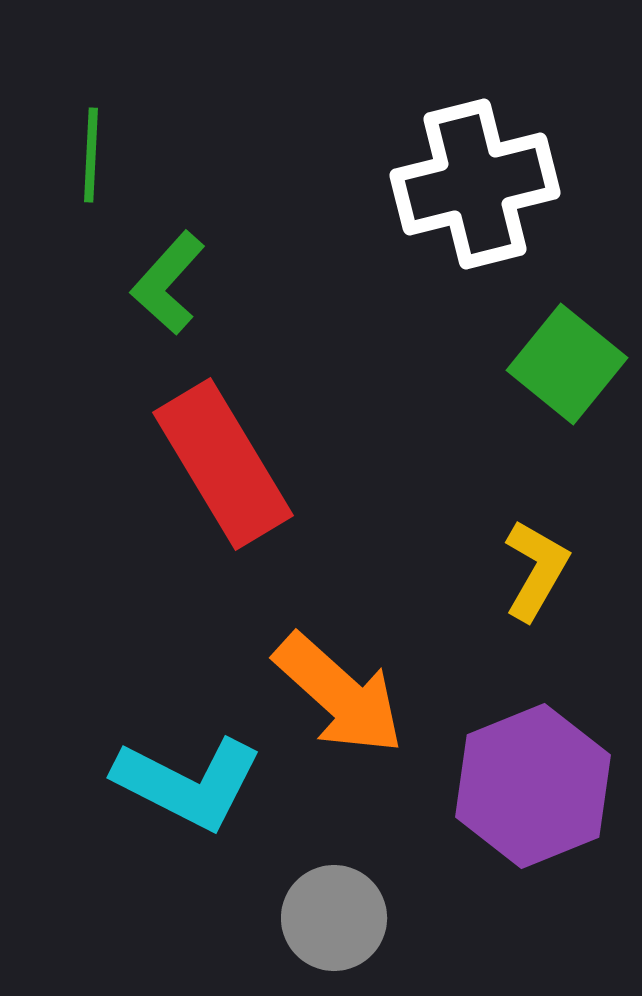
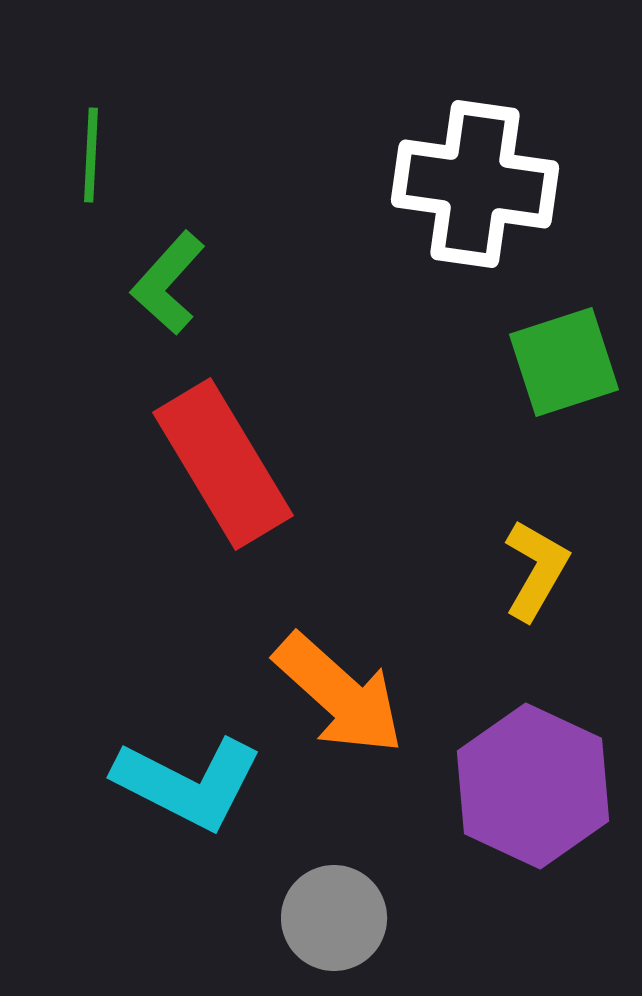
white cross: rotated 22 degrees clockwise
green square: moved 3 px left, 2 px up; rotated 33 degrees clockwise
purple hexagon: rotated 13 degrees counterclockwise
